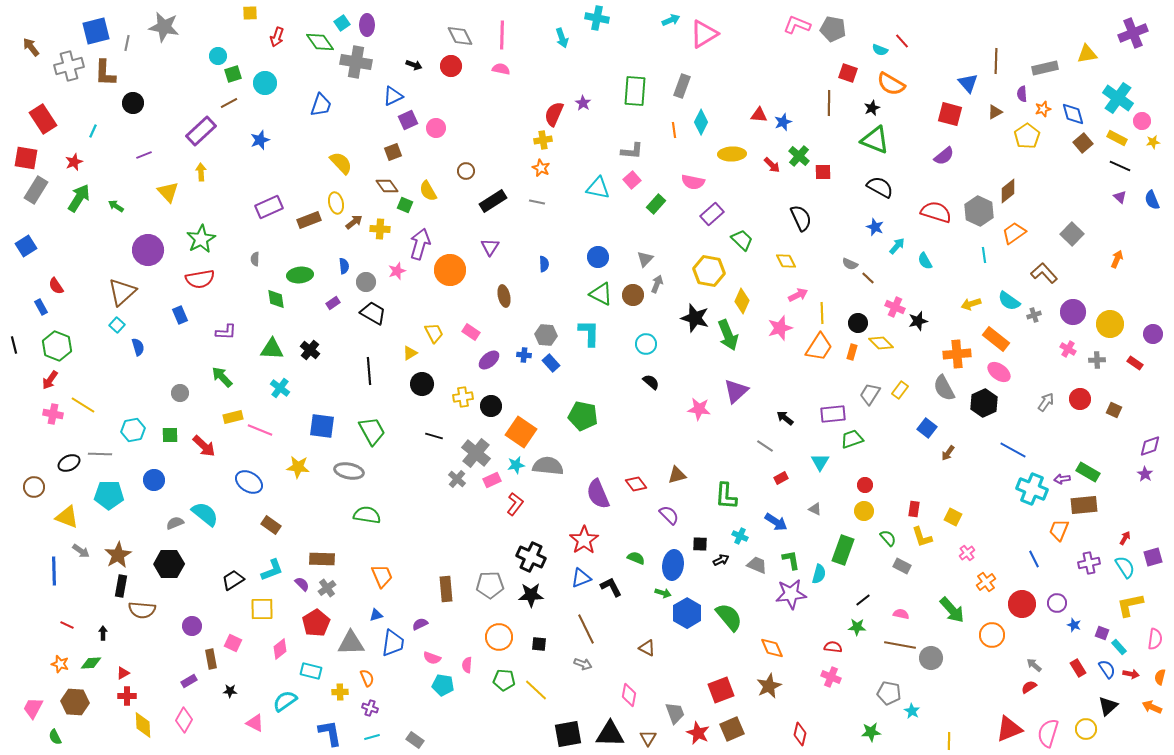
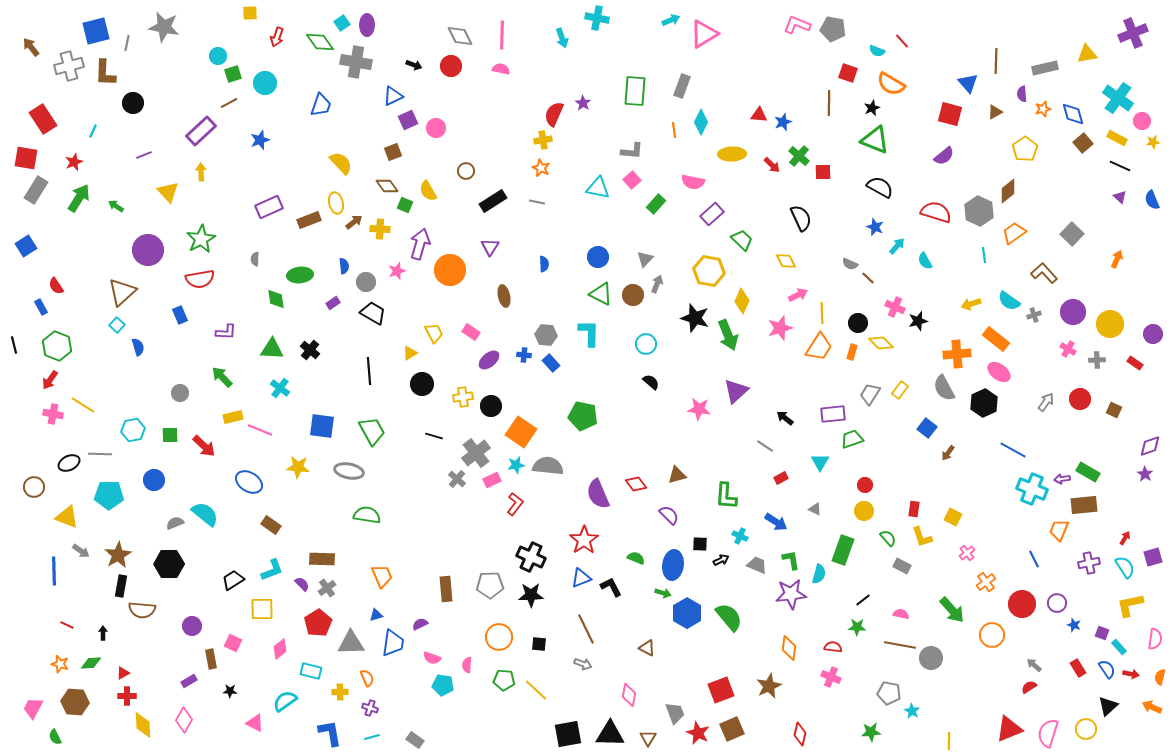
cyan semicircle at (880, 50): moved 3 px left, 1 px down
yellow pentagon at (1027, 136): moved 2 px left, 13 px down
gray cross at (476, 453): rotated 12 degrees clockwise
red pentagon at (316, 623): moved 2 px right
orange diamond at (772, 648): moved 17 px right; rotated 30 degrees clockwise
